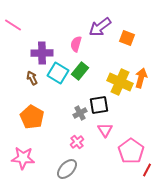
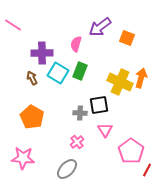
green rectangle: rotated 18 degrees counterclockwise
gray cross: rotated 32 degrees clockwise
